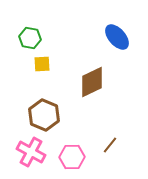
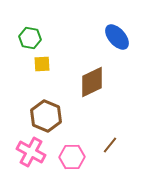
brown hexagon: moved 2 px right, 1 px down
